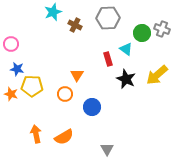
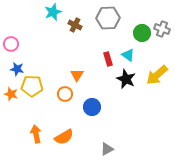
cyan triangle: moved 2 px right, 6 px down
gray triangle: rotated 32 degrees clockwise
